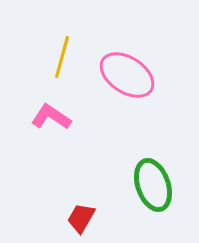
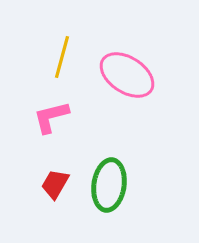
pink L-shape: rotated 48 degrees counterclockwise
green ellipse: moved 44 px left; rotated 27 degrees clockwise
red trapezoid: moved 26 px left, 34 px up
